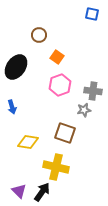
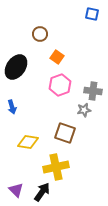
brown circle: moved 1 px right, 1 px up
yellow cross: rotated 25 degrees counterclockwise
purple triangle: moved 3 px left, 1 px up
